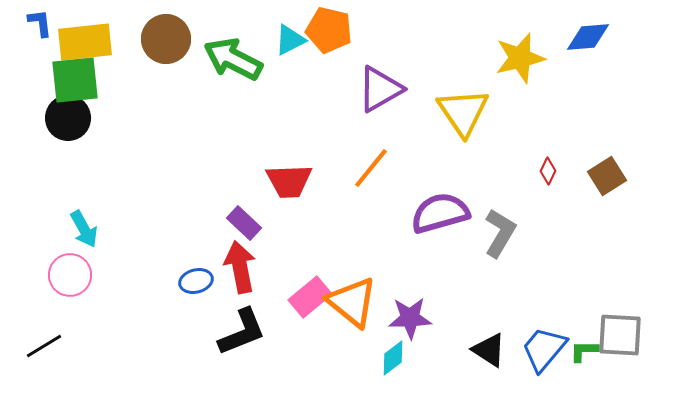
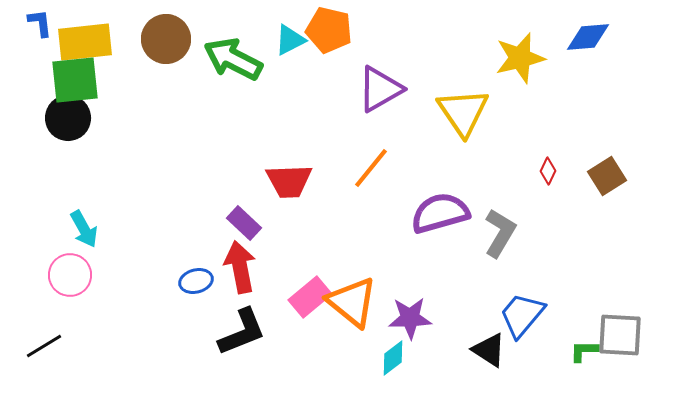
blue trapezoid: moved 22 px left, 34 px up
